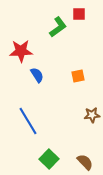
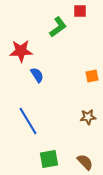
red square: moved 1 px right, 3 px up
orange square: moved 14 px right
brown star: moved 4 px left, 2 px down
green square: rotated 36 degrees clockwise
